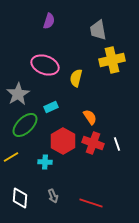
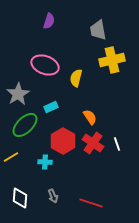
red cross: rotated 15 degrees clockwise
